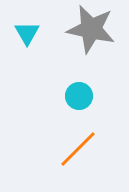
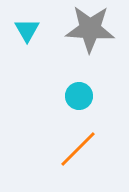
gray star: moved 1 px left; rotated 9 degrees counterclockwise
cyan triangle: moved 3 px up
